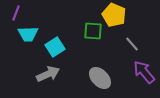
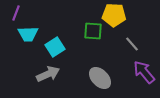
yellow pentagon: rotated 20 degrees counterclockwise
